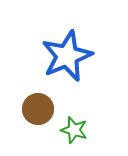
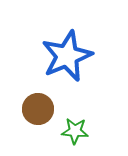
green star: moved 1 px right, 1 px down; rotated 12 degrees counterclockwise
